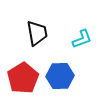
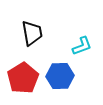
black trapezoid: moved 5 px left
cyan L-shape: moved 7 px down
